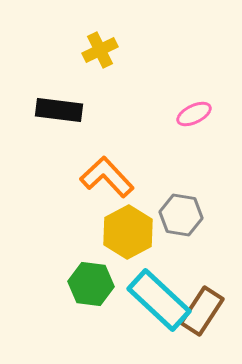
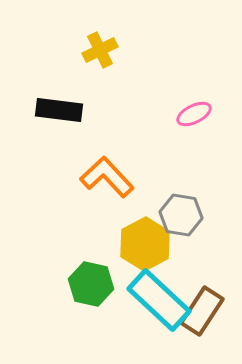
yellow hexagon: moved 17 px right, 12 px down
green hexagon: rotated 6 degrees clockwise
